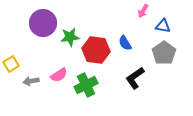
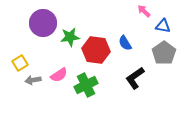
pink arrow: moved 1 px right; rotated 104 degrees clockwise
yellow square: moved 9 px right, 1 px up
gray arrow: moved 2 px right, 1 px up
